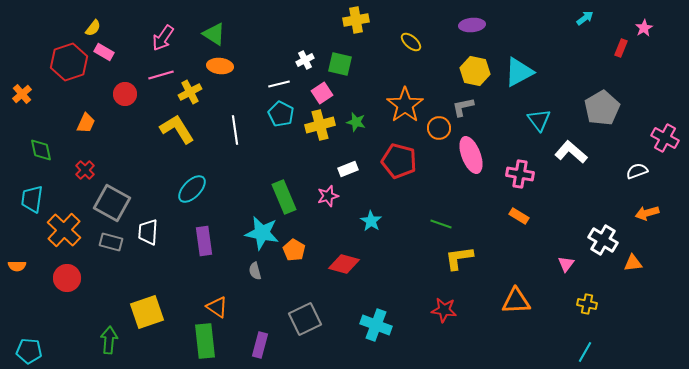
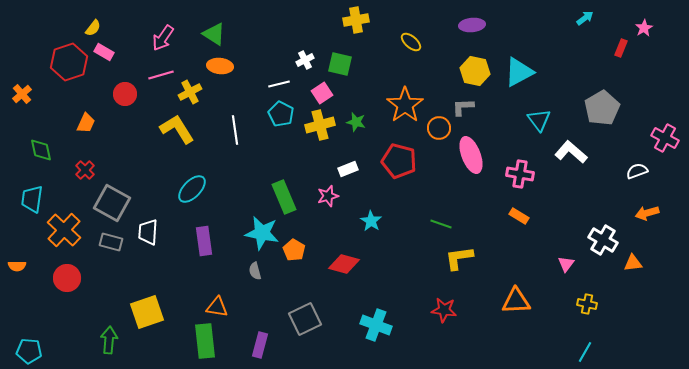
gray L-shape at (463, 107): rotated 10 degrees clockwise
orange triangle at (217, 307): rotated 25 degrees counterclockwise
